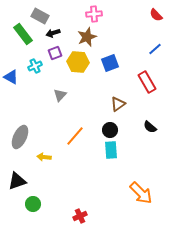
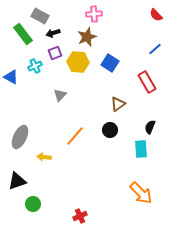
blue square: rotated 36 degrees counterclockwise
black semicircle: rotated 72 degrees clockwise
cyan rectangle: moved 30 px right, 1 px up
